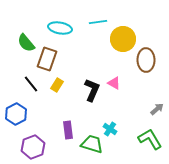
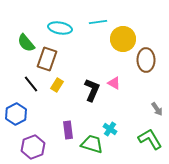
gray arrow: rotated 96 degrees clockwise
